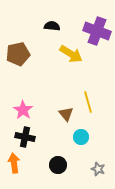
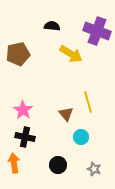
gray star: moved 4 px left
